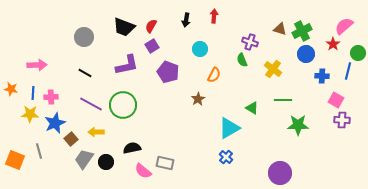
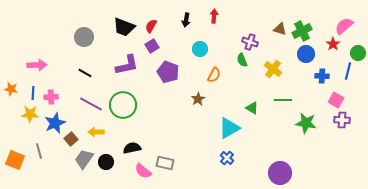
green star at (298, 125): moved 8 px right, 2 px up; rotated 10 degrees clockwise
blue cross at (226, 157): moved 1 px right, 1 px down
